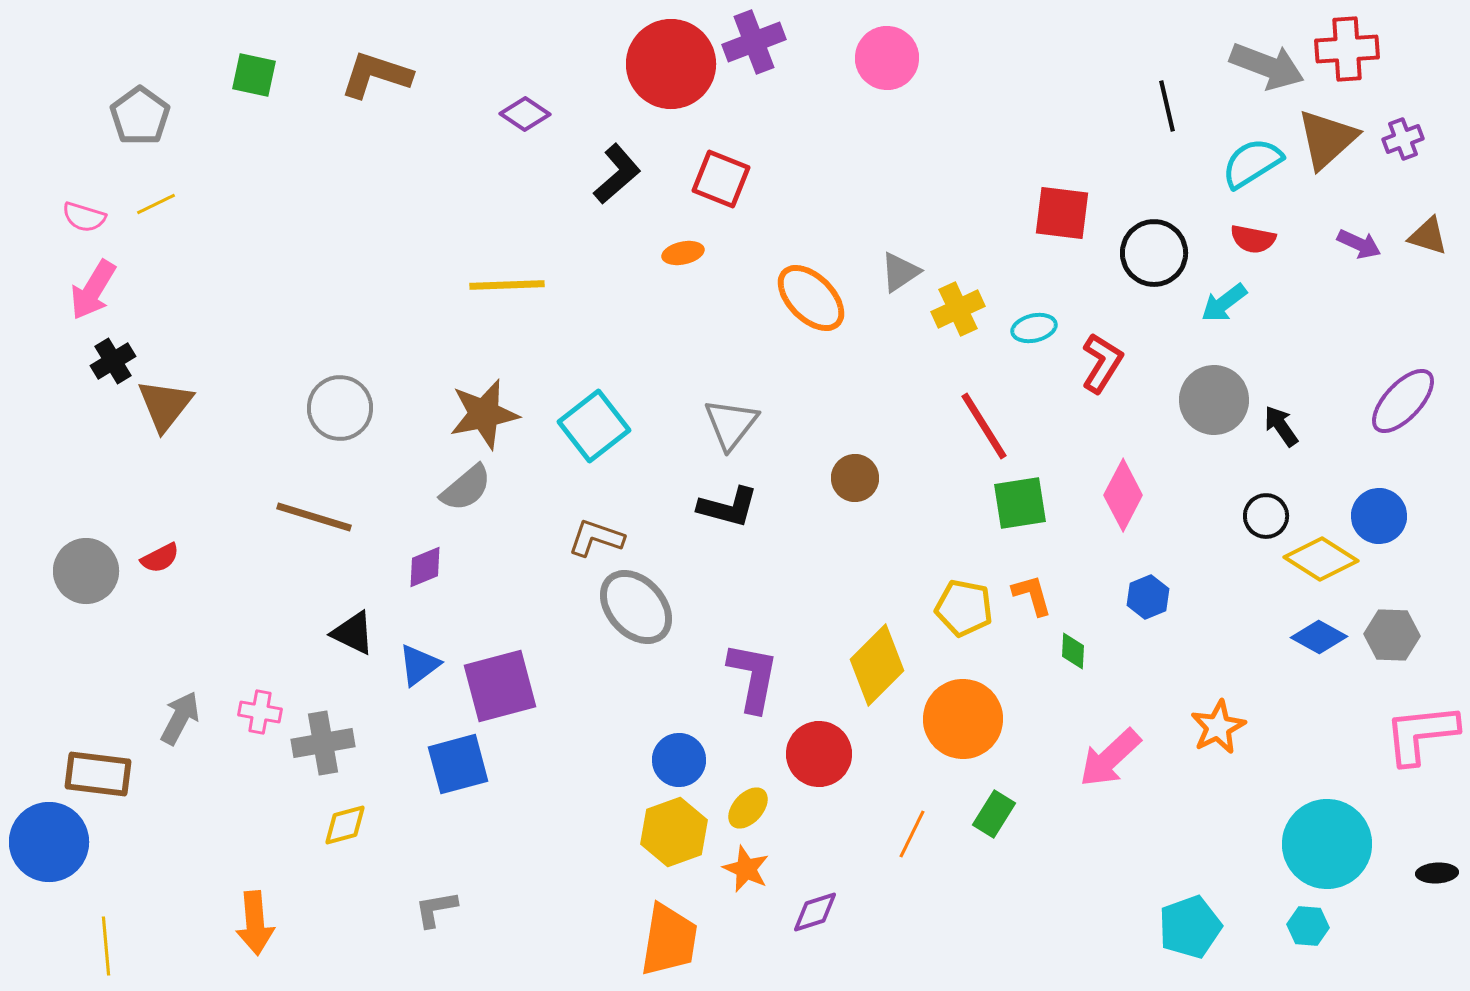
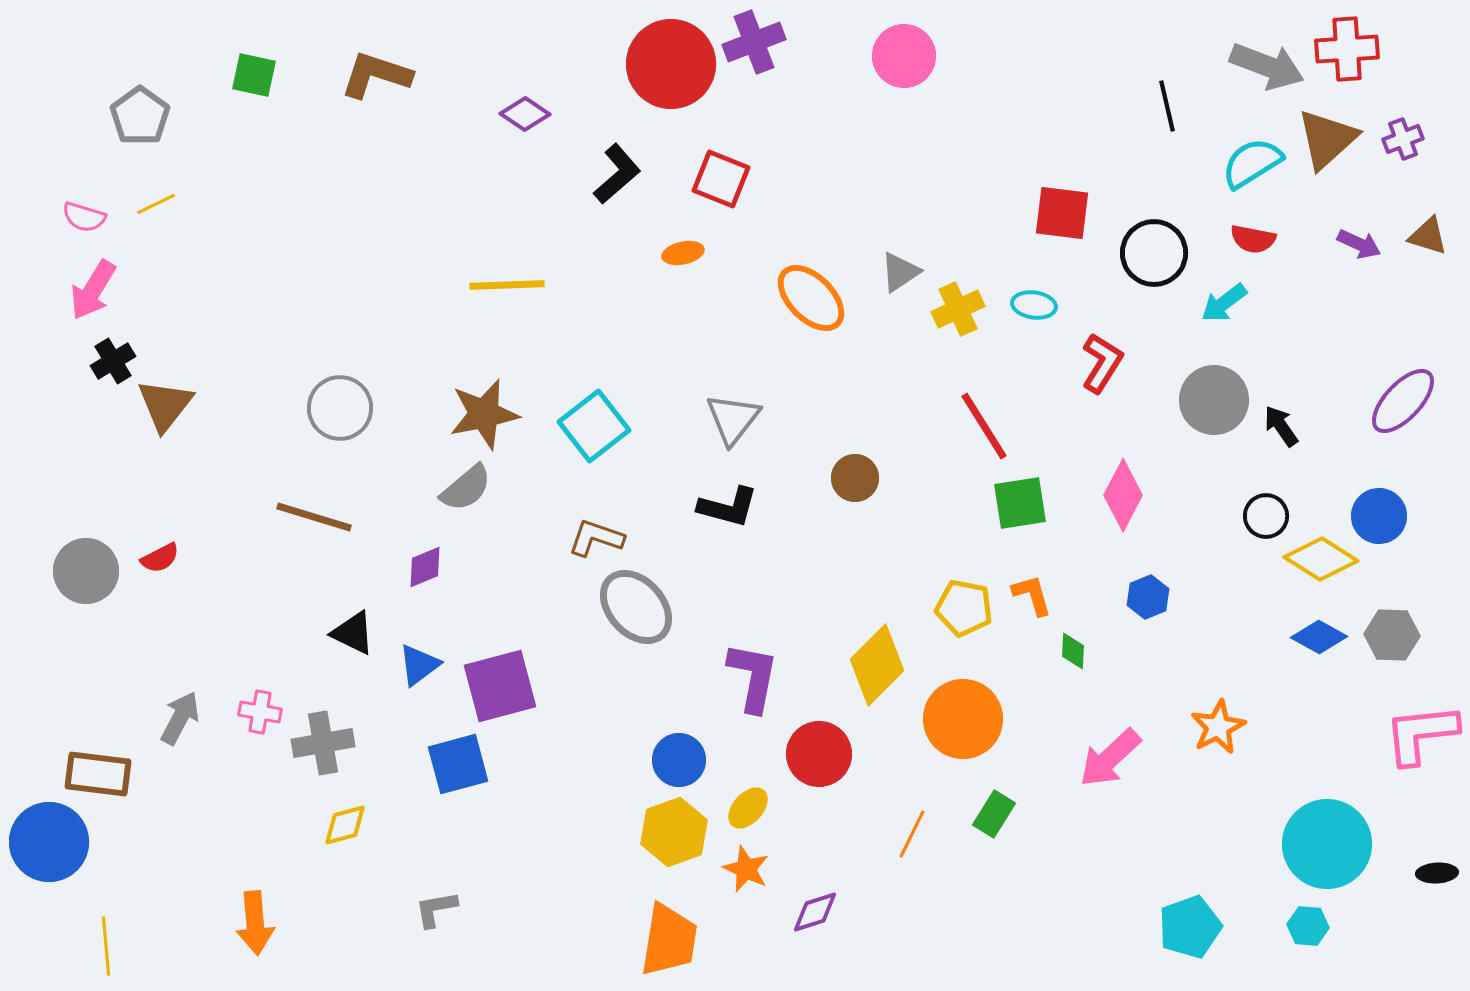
pink circle at (887, 58): moved 17 px right, 2 px up
cyan ellipse at (1034, 328): moved 23 px up; rotated 21 degrees clockwise
gray triangle at (731, 424): moved 2 px right, 5 px up
